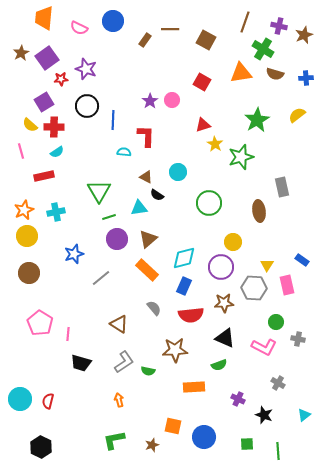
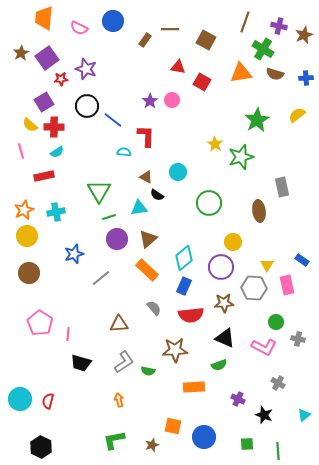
blue line at (113, 120): rotated 54 degrees counterclockwise
red triangle at (203, 125): moved 25 px left, 58 px up; rotated 28 degrees clockwise
cyan diamond at (184, 258): rotated 25 degrees counterclockwise
brown triangle at (119, 324): rotated 36 degrees counterclockwise
